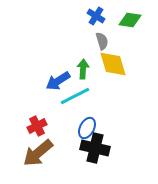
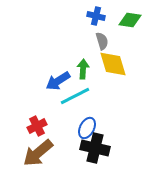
blue cross: rotated 18 degrees counterclockwise
